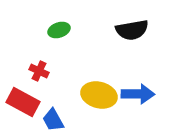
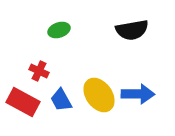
yellow ellipse: rotated 40 degrees clockwise
blue trapezoid: moved 8 px right, 20 px up
